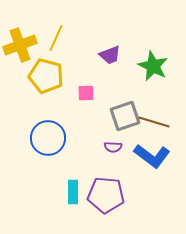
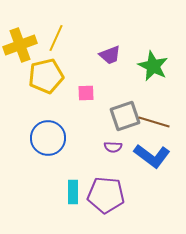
yellow pentagon: rotated 28 degrees counterclockwise
